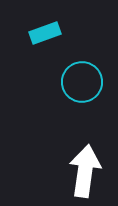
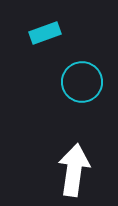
white arrow: moved 11 px left, 1 px up
